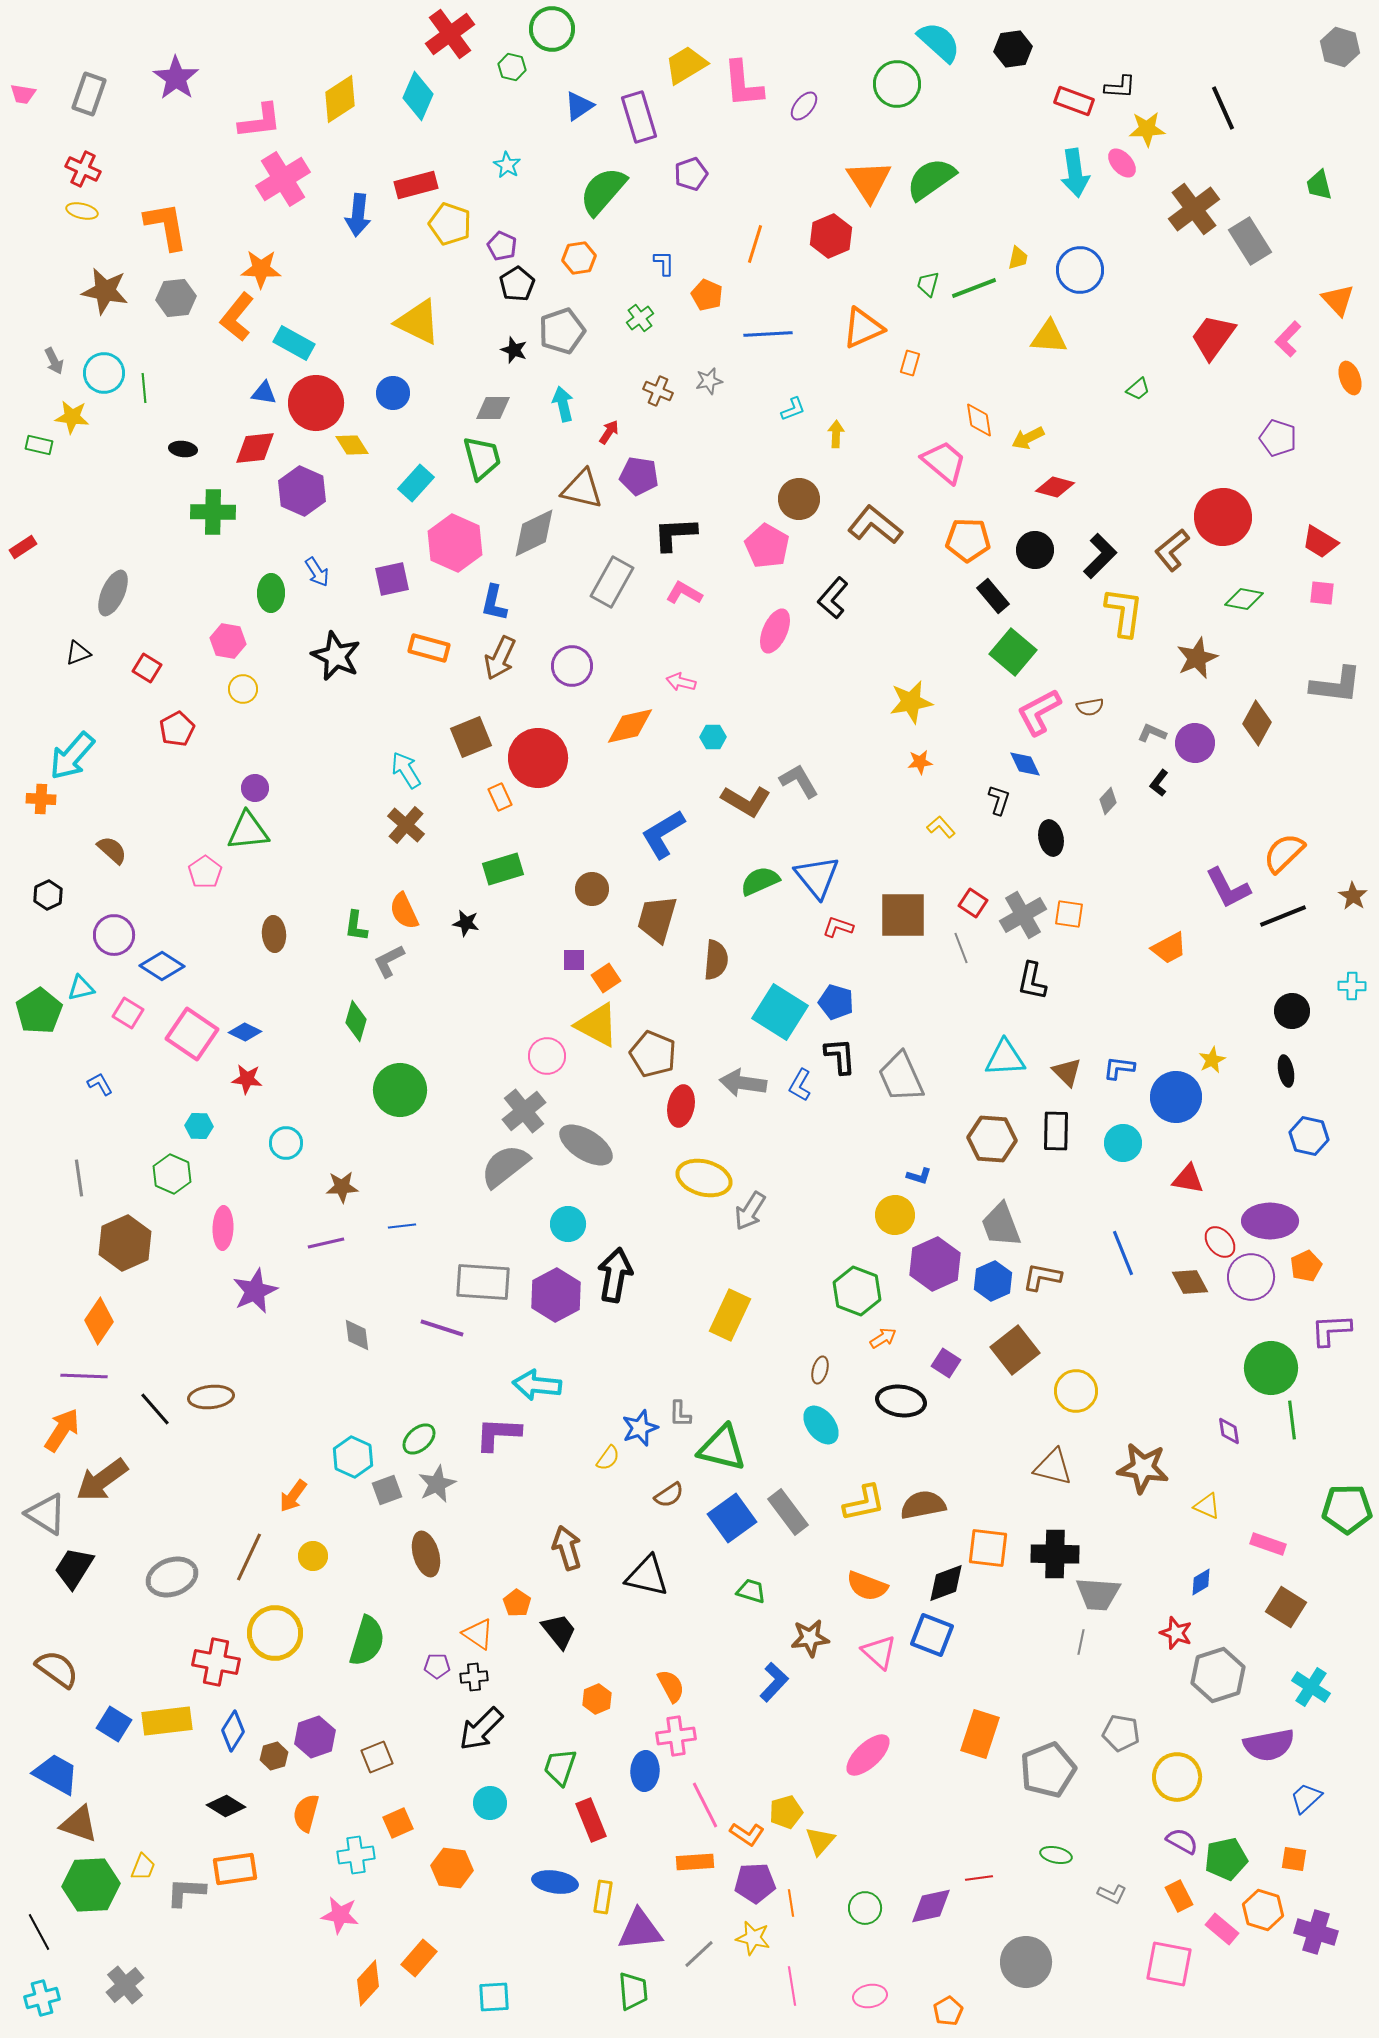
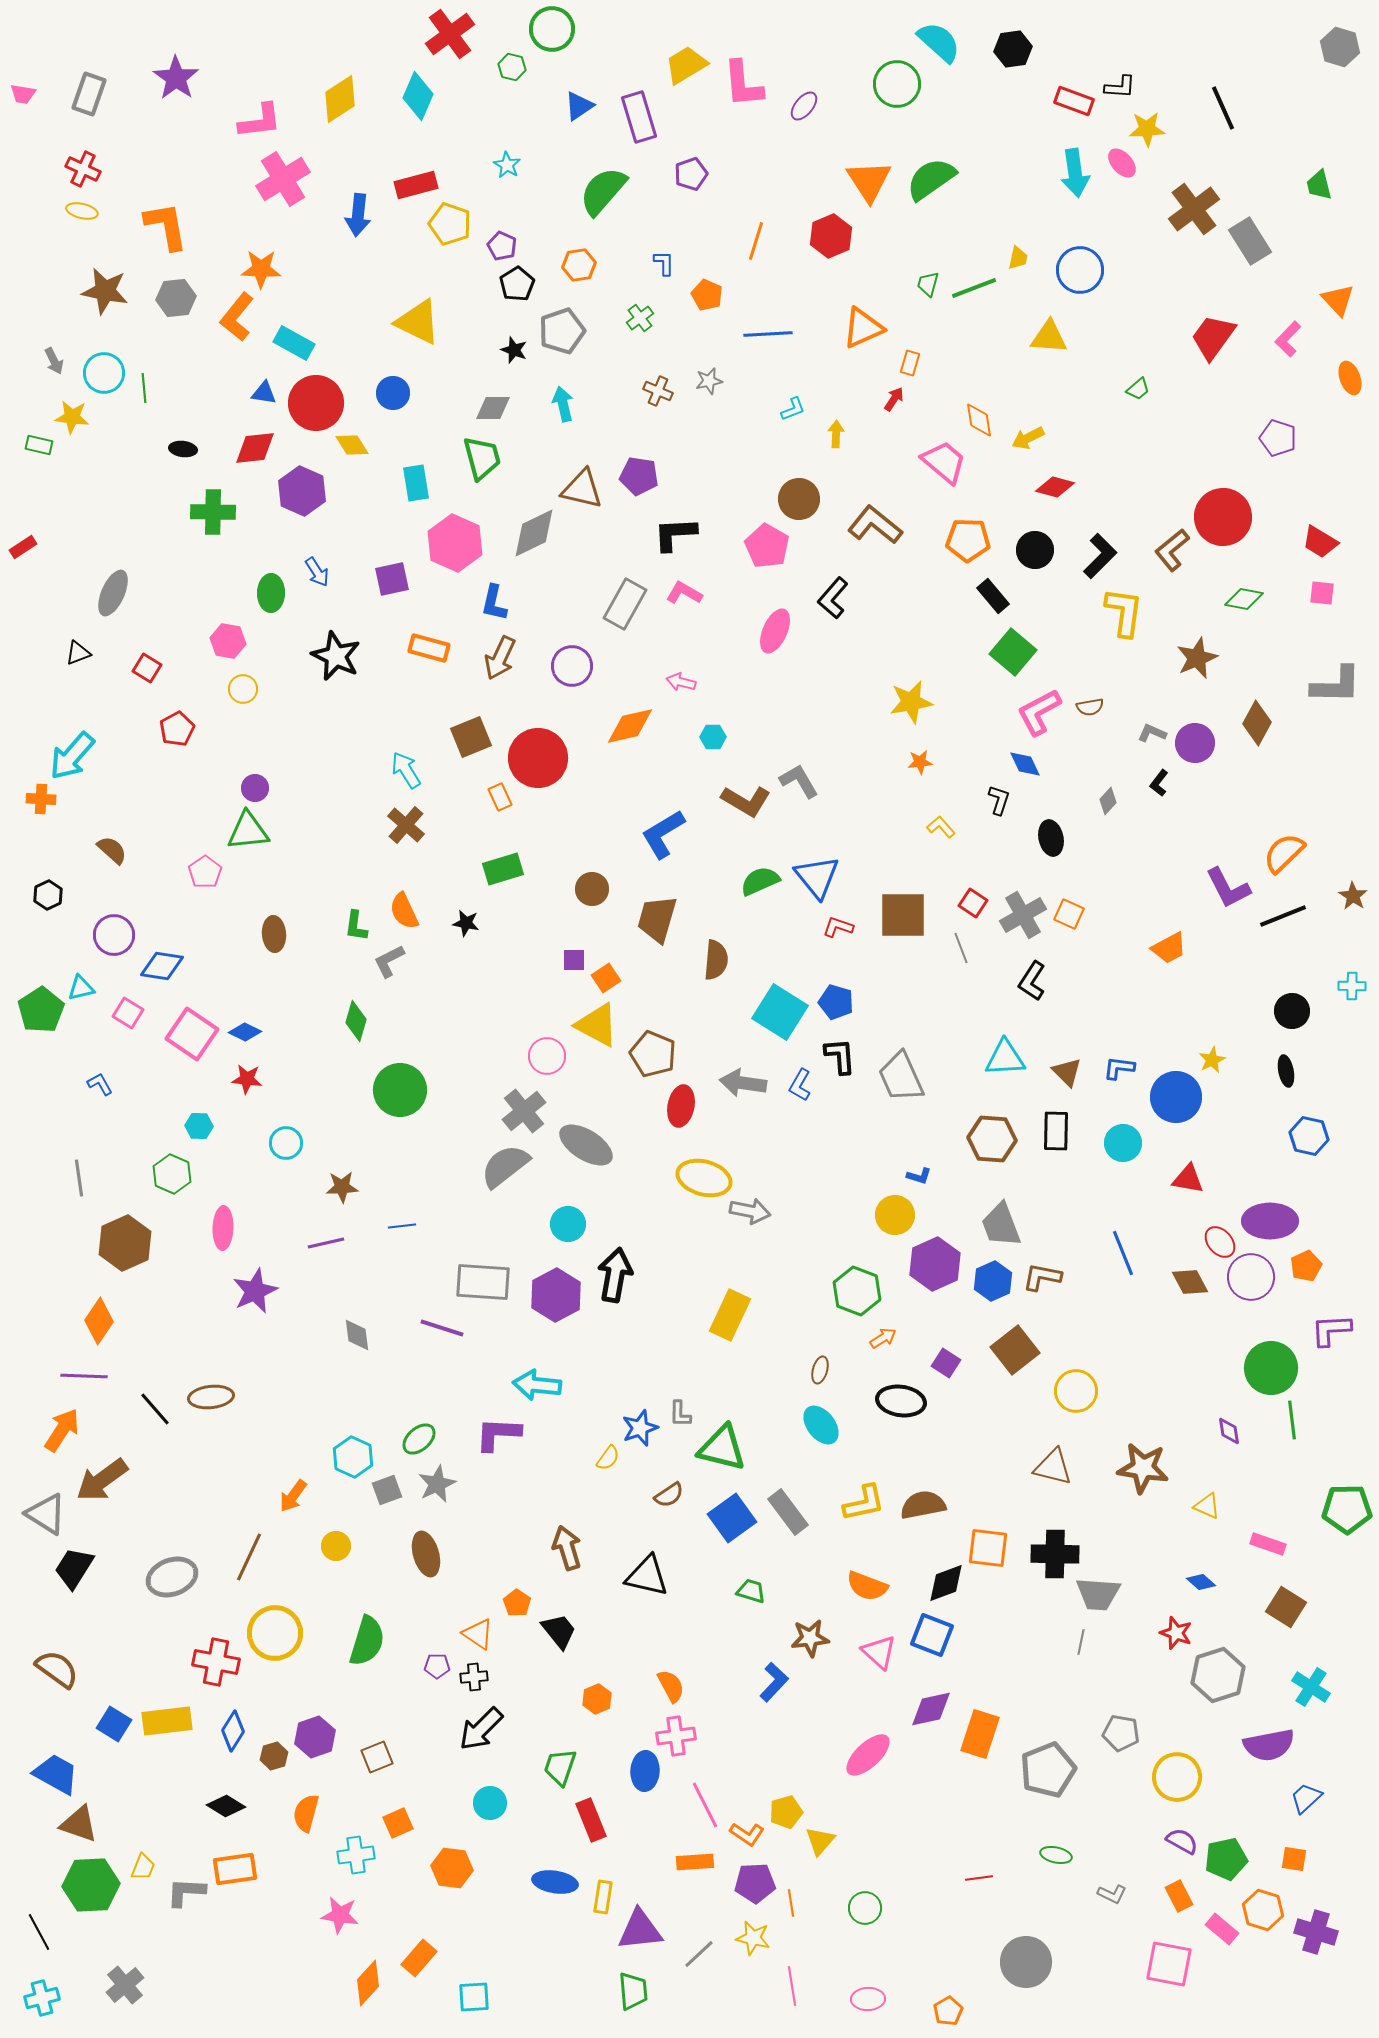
orange line at (755, 244): moved 1 px right, 3 px up
orange hexagon at (579, 258): moved 7 px down
red arrow at (609, 432): moved 285 px right, 33 px up
cyan rectangle at (416, 483): rotated 51 degrees counterclockwise
gray rectangle at (612, 582): moved 13 px right, 22 px down
gray L-shape at (1336, 685): rotated 6 degrees counterclockwise
orange square at (1069, 914): rotated 16 degrees clockwise
blue diamond at (162, 966): rotated 24 degrees counterclockwise
black L-shape at (1032, 981): rotated 21 degrees clockwise
green pentagon at (39, 1011): moved 2 px right, 1 px up
gray arrow at (750, 1211): rotated 111 degrees counterclockwise
yellow circle at (313, 1556): moved 23 px right, 10 px up
blue diamond at (1201, 1582): rotated 72 degrees clockwise
purple diamond at (931, 1906): moved 197 px up
pink ellipse at (870, 1996): moved 2 px left, 3 px down; rotated 8 degrees clockwise
cyan square at (494, 1997): moved 20 px left
